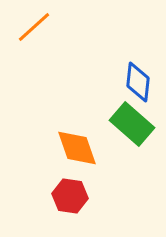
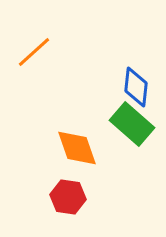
orange line: moved 25 px down
blue diamond: moved 2 px left, 5 px down
red hexagon: moved 2 px left, 1 px down
